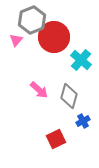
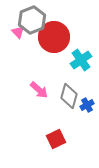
pink triangle: moved 2 px right, 8 px up; rotated 24 degrees counterclockwise
cyan cross: rotated 15 degrees clockwise
blue cross: moved 4 px right, 16 px up
